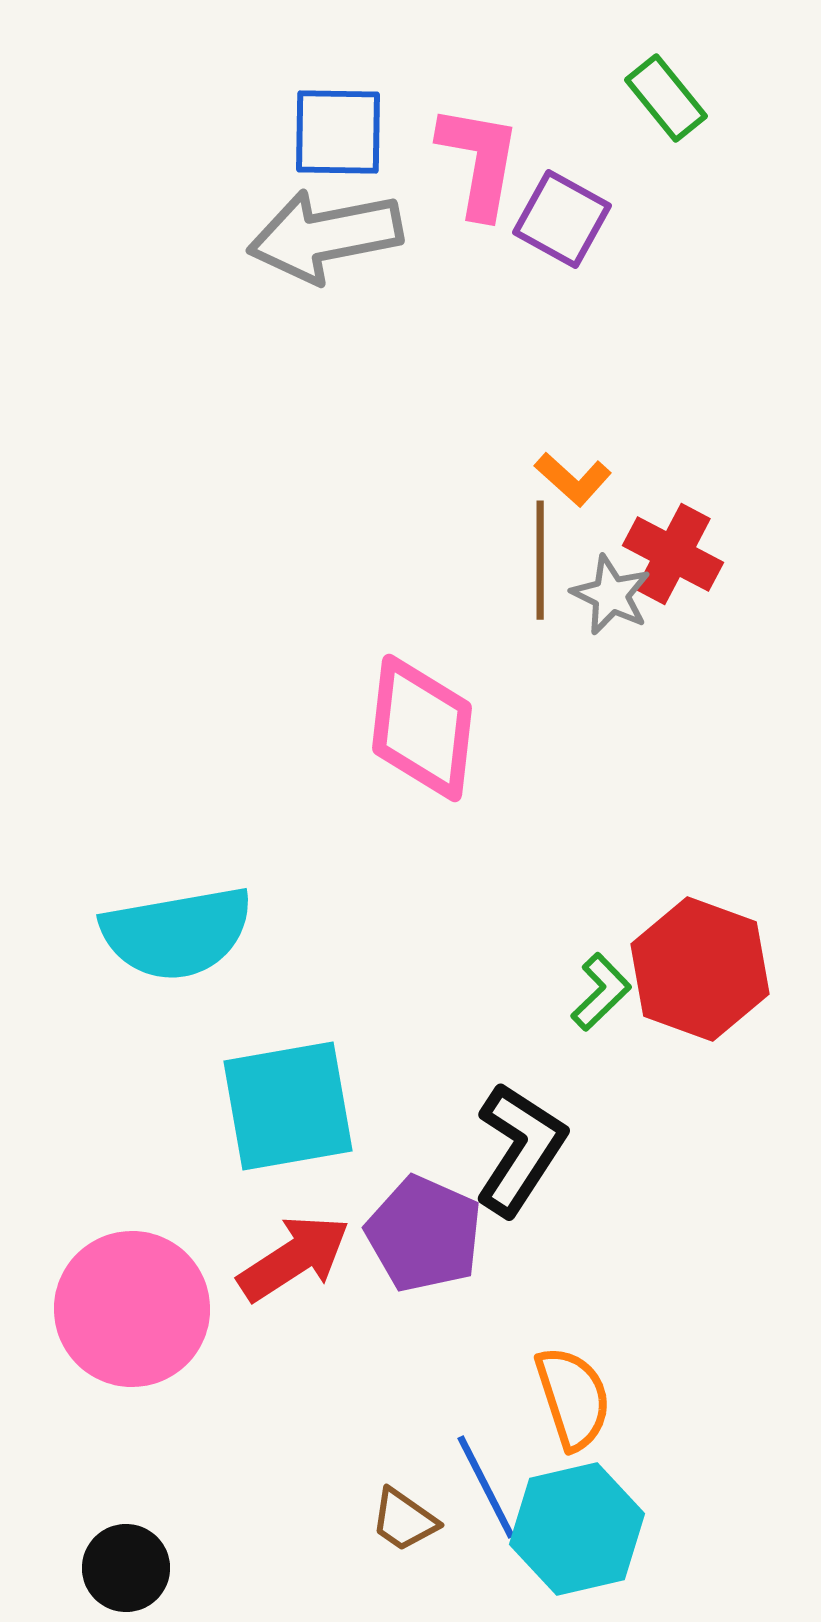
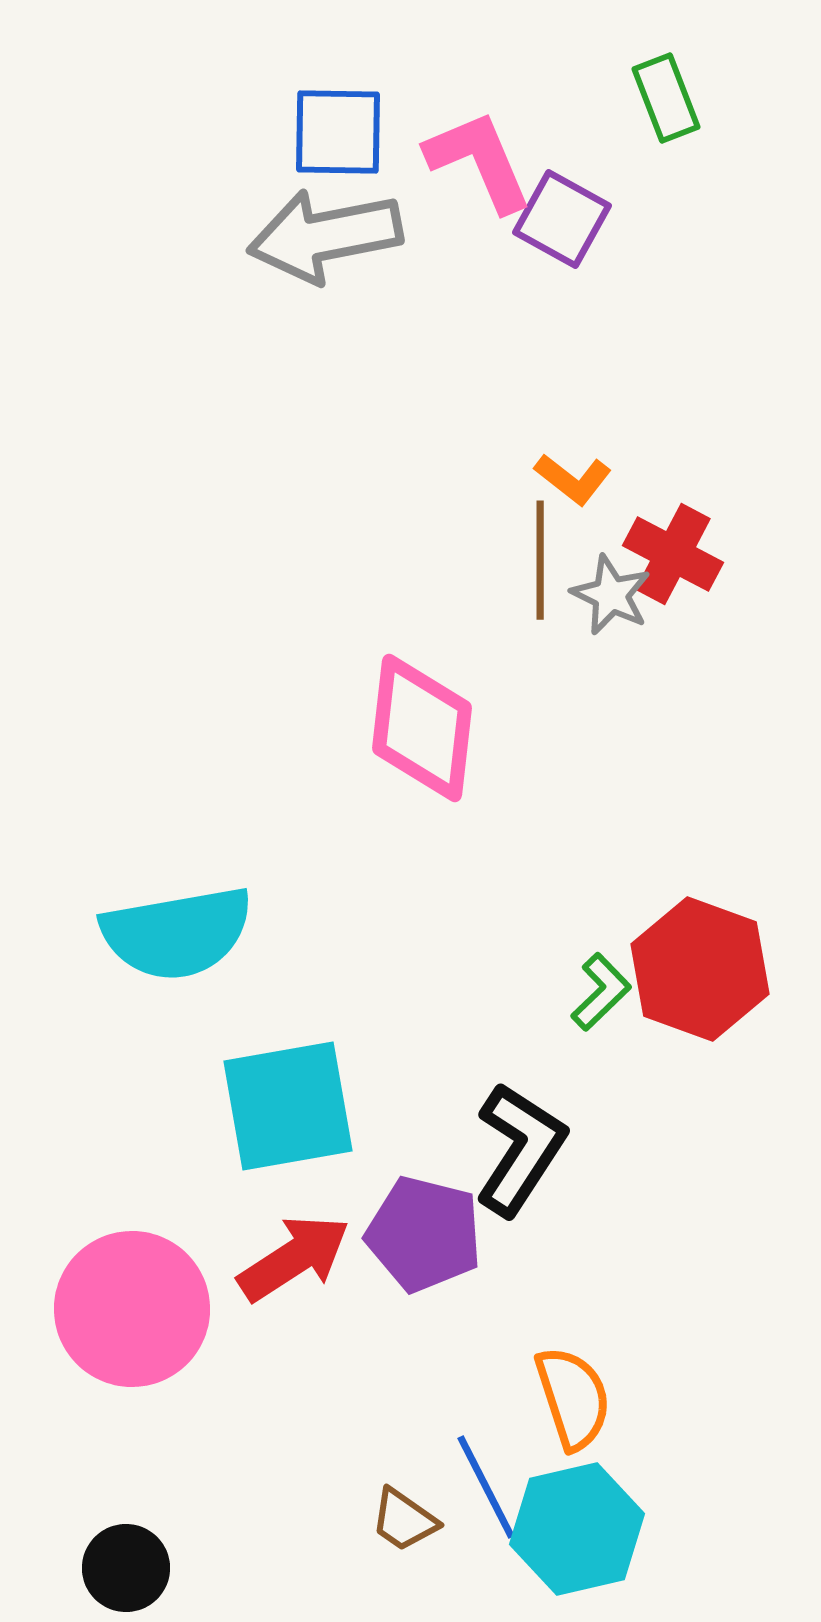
green rectangle: rotated 18 degrees clockwise
pink L-shape: rotated 33 degrees counterclockwise
orange L-shape: rotated 4 degrees counterclockwise
purple pentagon: rotated 10 degrees counterclockwise
